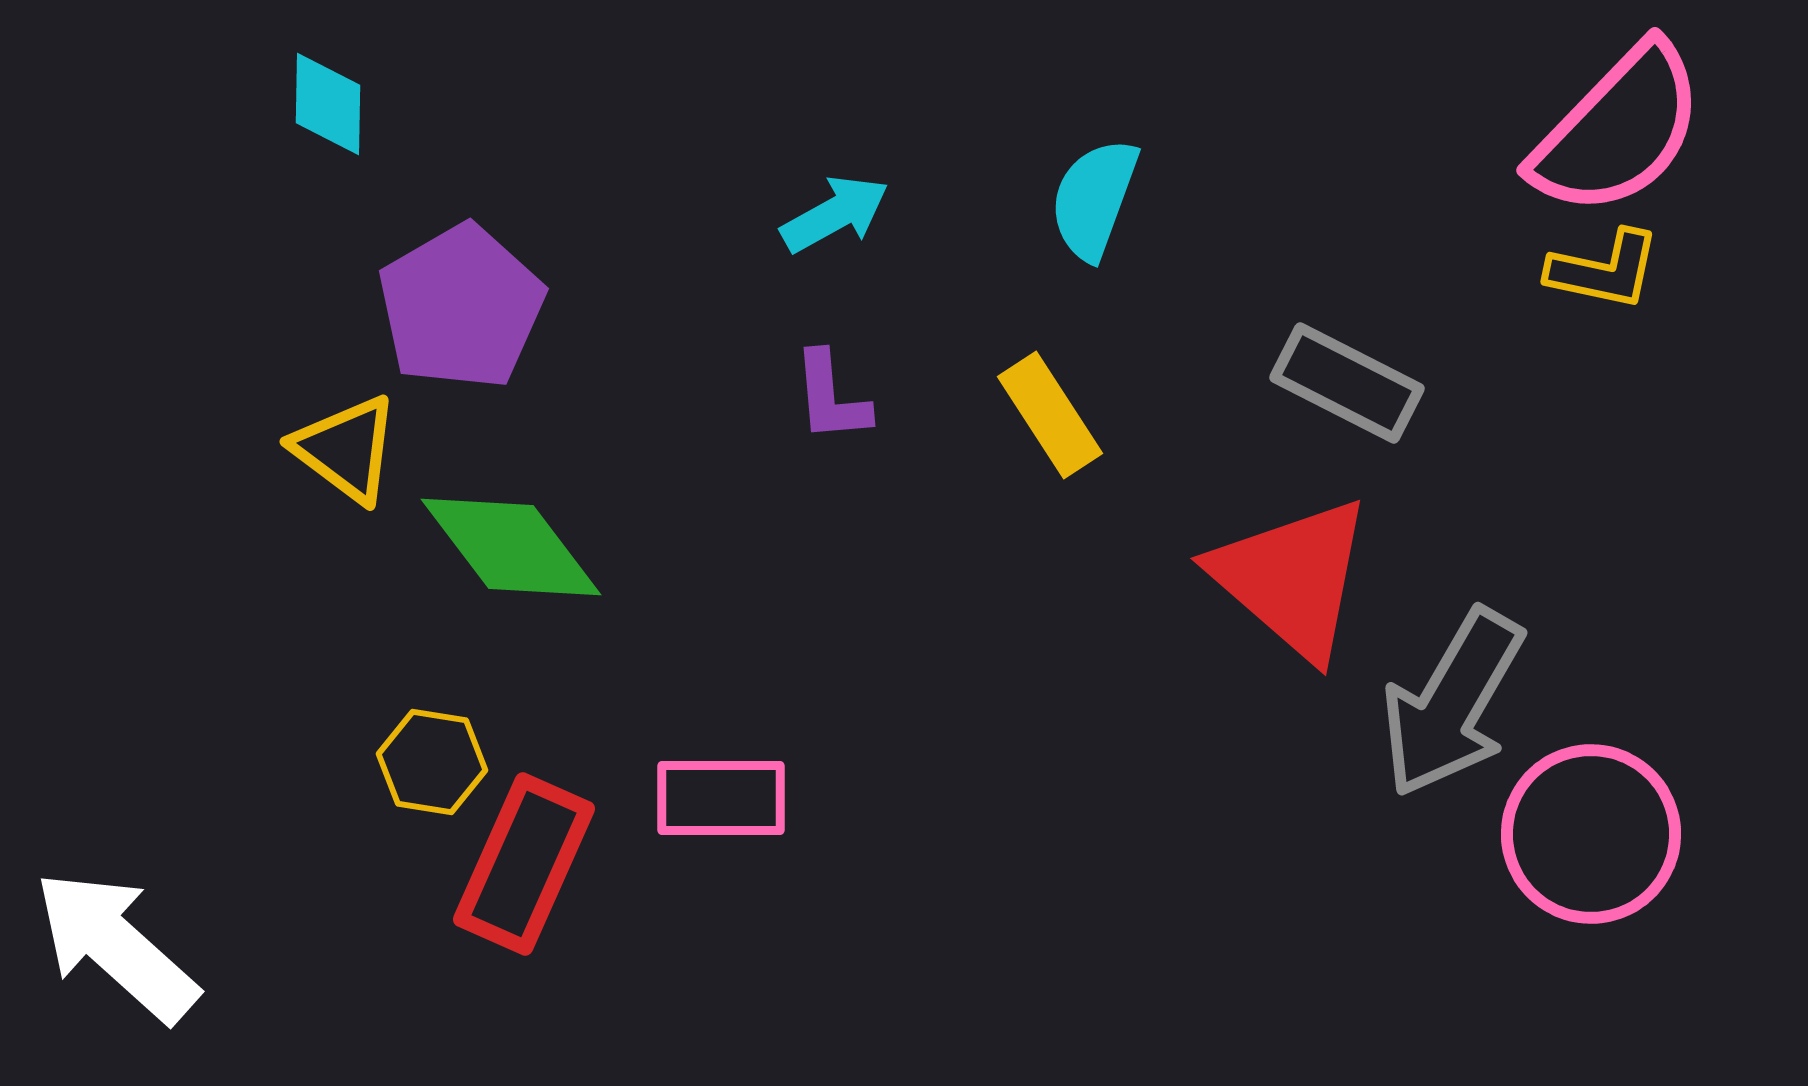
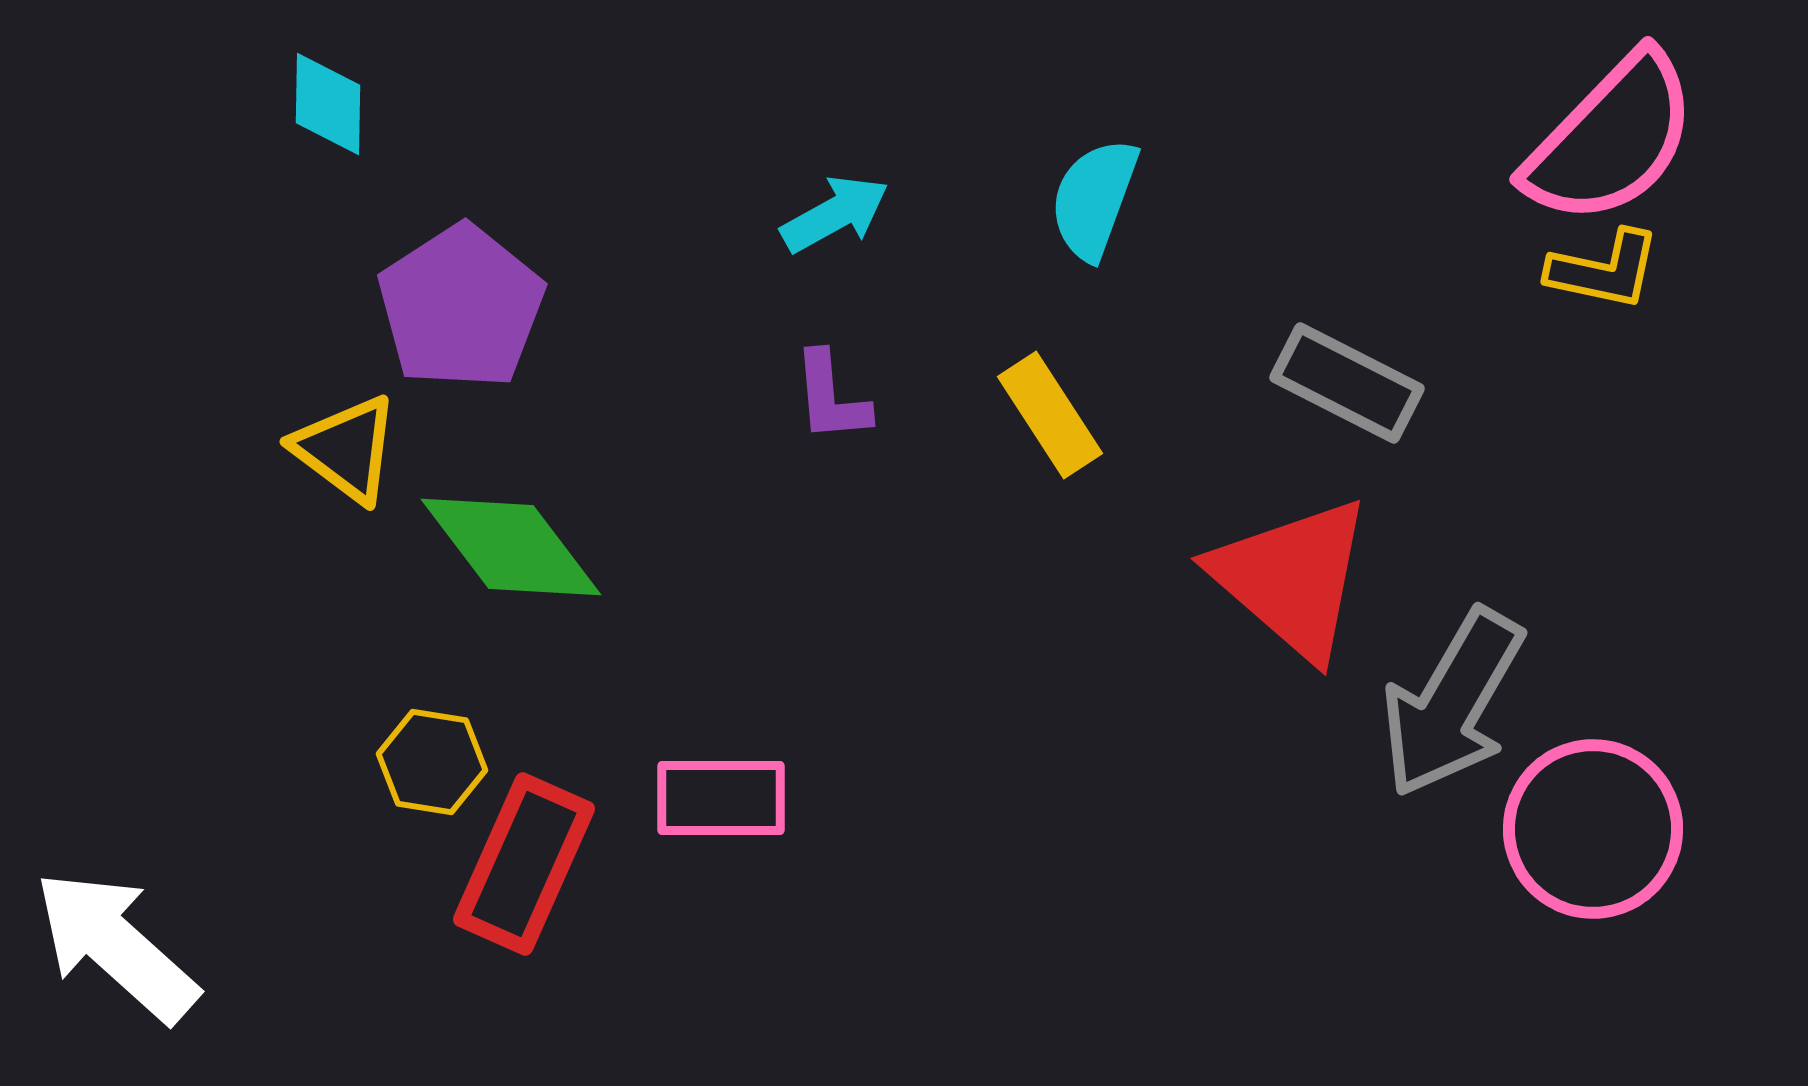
pink semicircle: moved 7 px left, 9 px down
purple pentagon: rotated 3 degrees counterclockwise
pink circle: moved 2 px right, 5 px up
